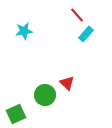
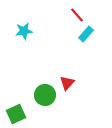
red triangle: rotated 28 degrees clockwise
